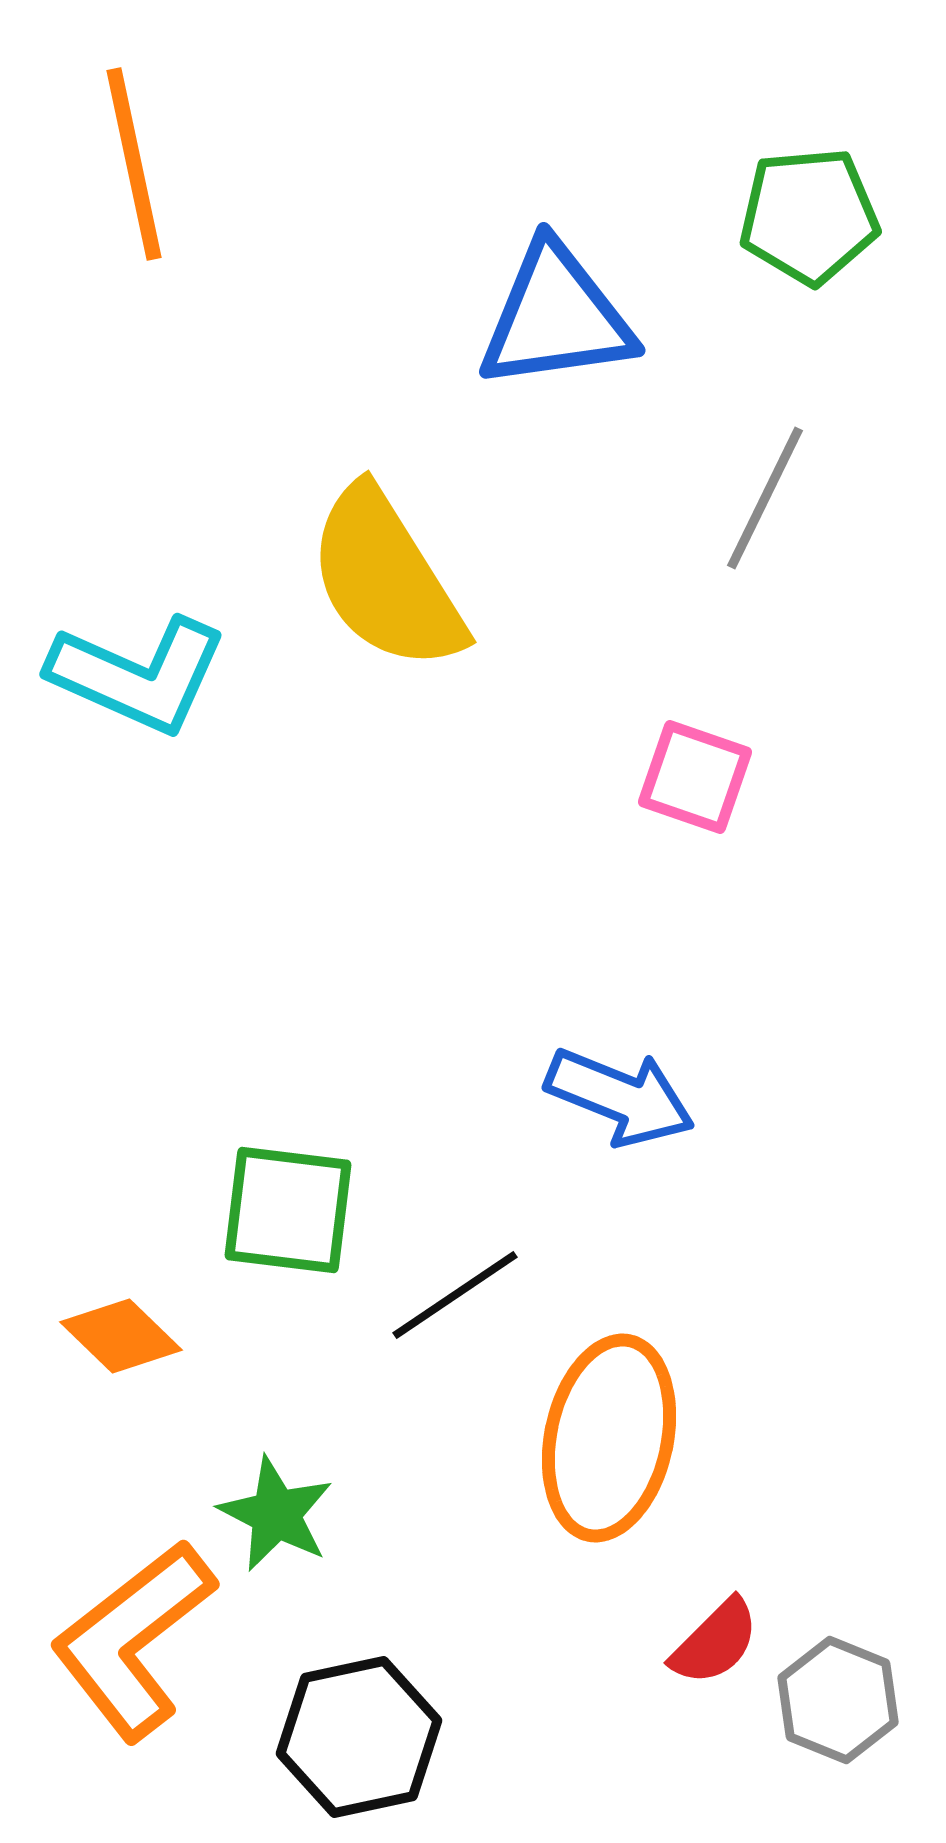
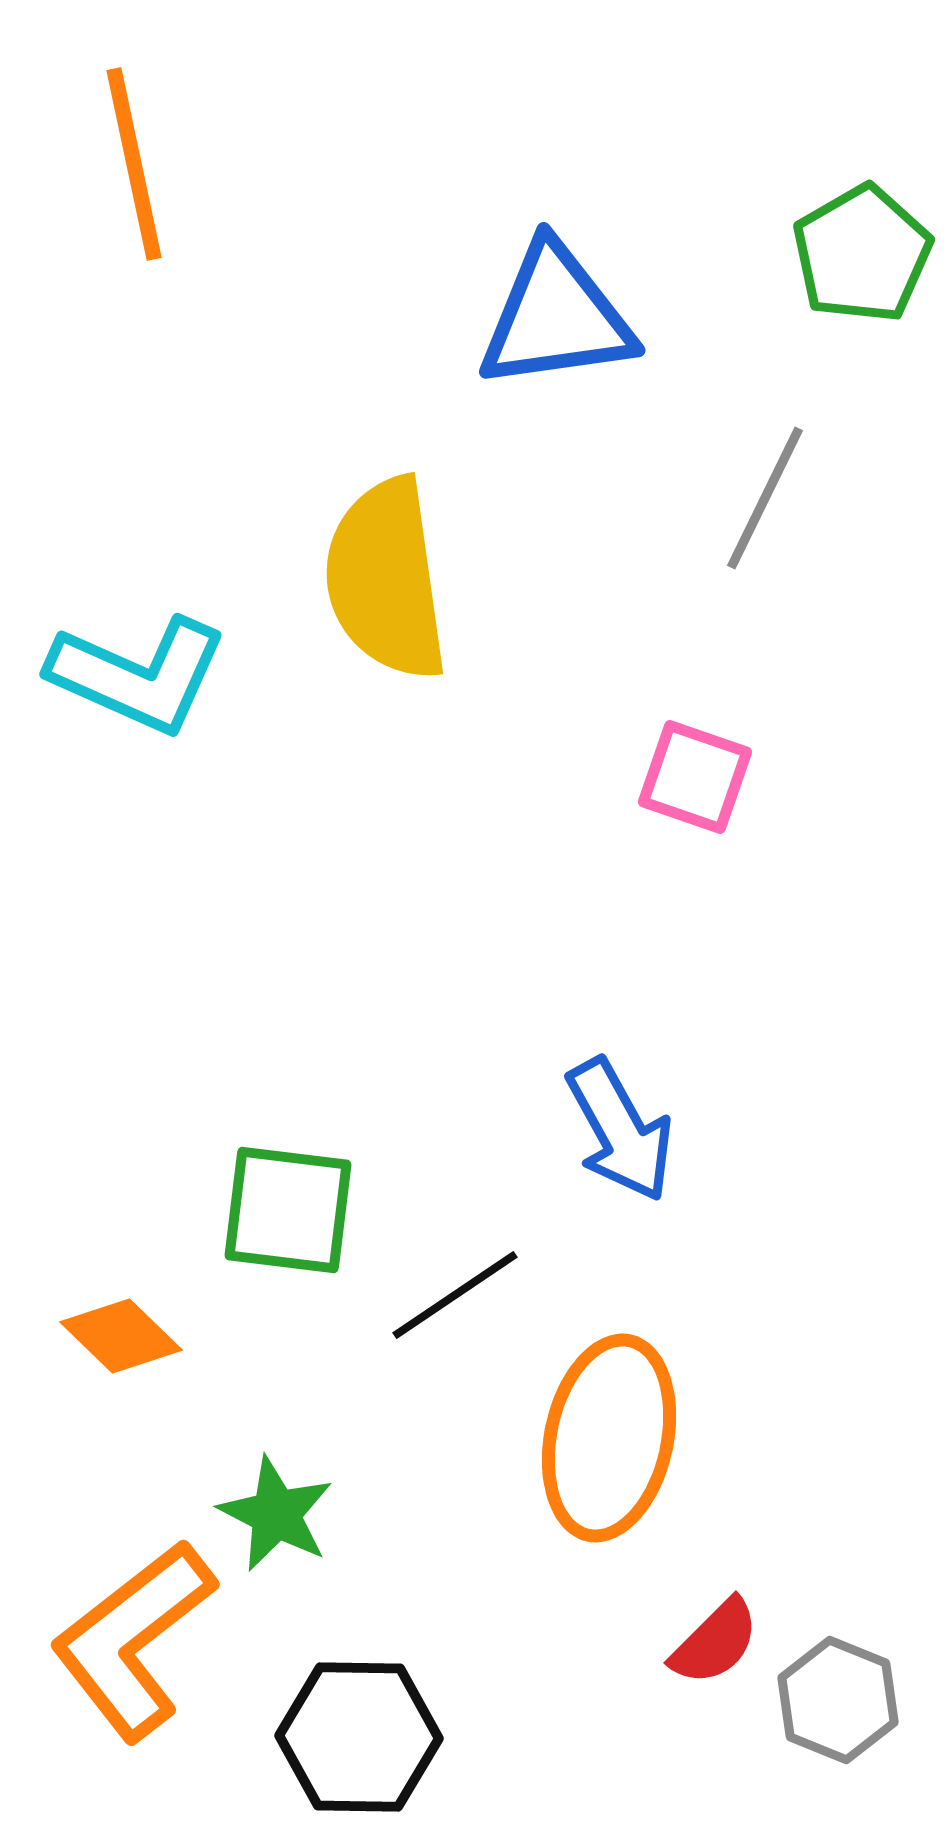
green pentagon: moved 53 px right, 38 px down; rotated 25 degrees counterclockwise
yellow semicircle: rotated 24 degrees clockwise
blue arrow: moved 33 px down; rotated 39 degrees clockwise
black hexagon: rotated 13 degrees clockwise
